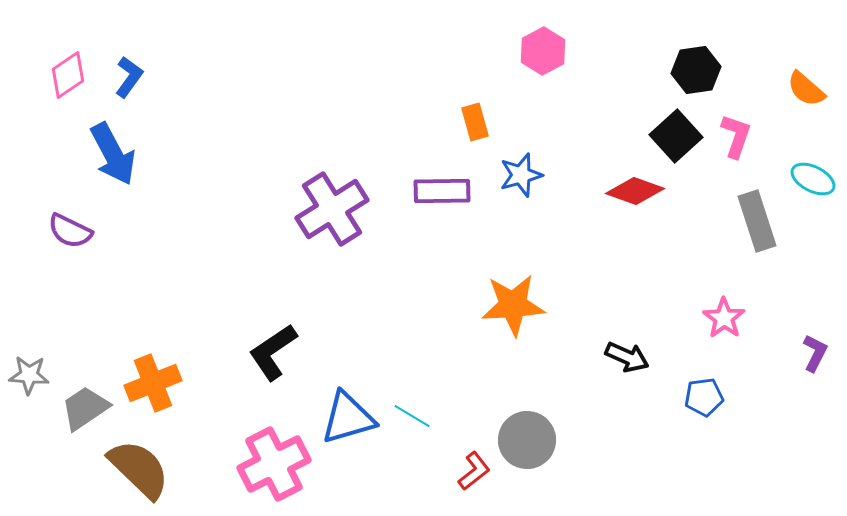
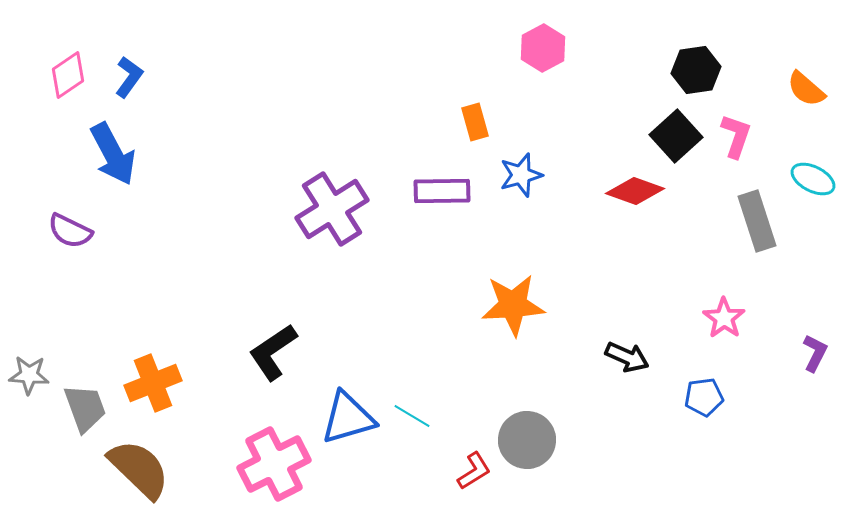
pink hexagon: moved 3 px up
gray trapezoid: rotated 104 degrees clockwise
red L-shape: rotated 6 degrees clockwise
